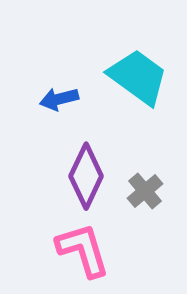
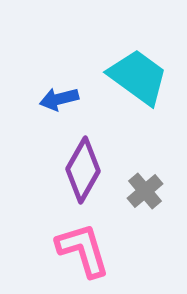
purple diamond: moved 3 px left, 6 px up; rotated 4 degrees clockwise
